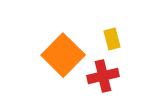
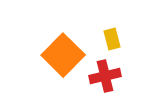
red cross: moved 2 px right
